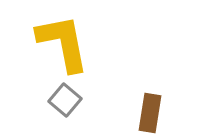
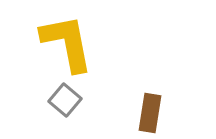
yellow L-shape: moved 4 px right
